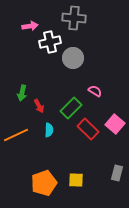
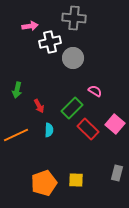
green arrow: moved 5 px left, 3 px up
green rectangle: moved 1 px right
